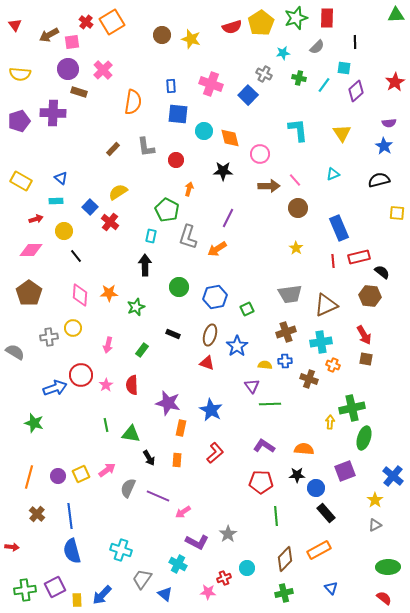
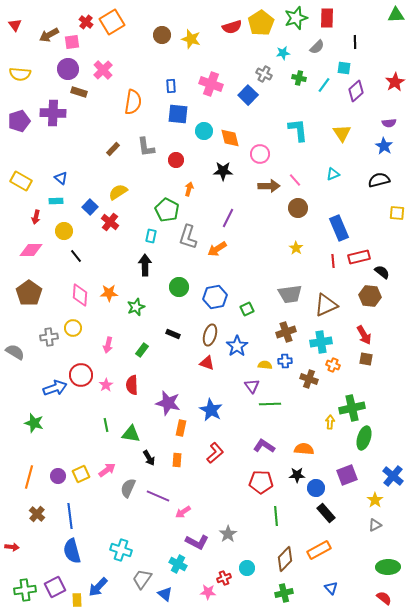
red arrow at (36, 219): moved 2 px up; rotated 120 degrees clockwise
purple square at (345, 471): moved 2 px right, 4 px down
blue arrow at (102, 595): moved 4 px left, 8 px up
